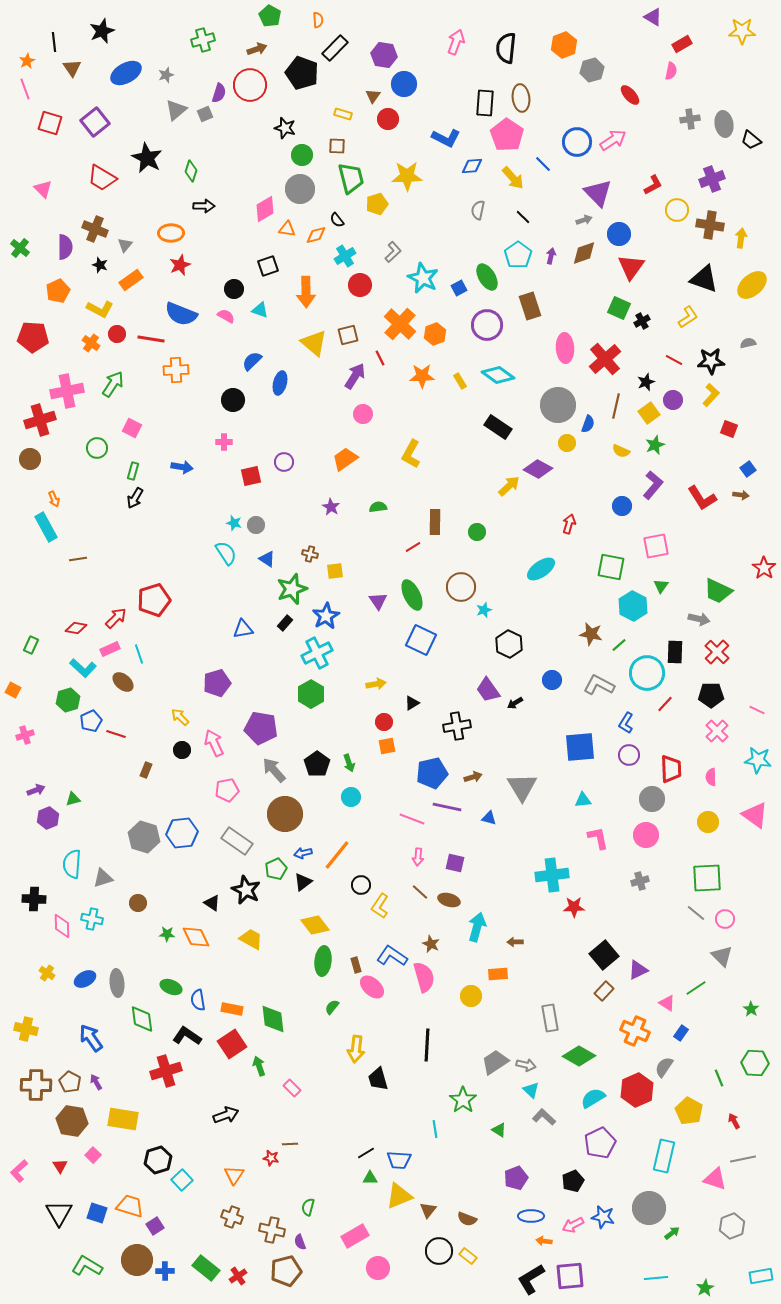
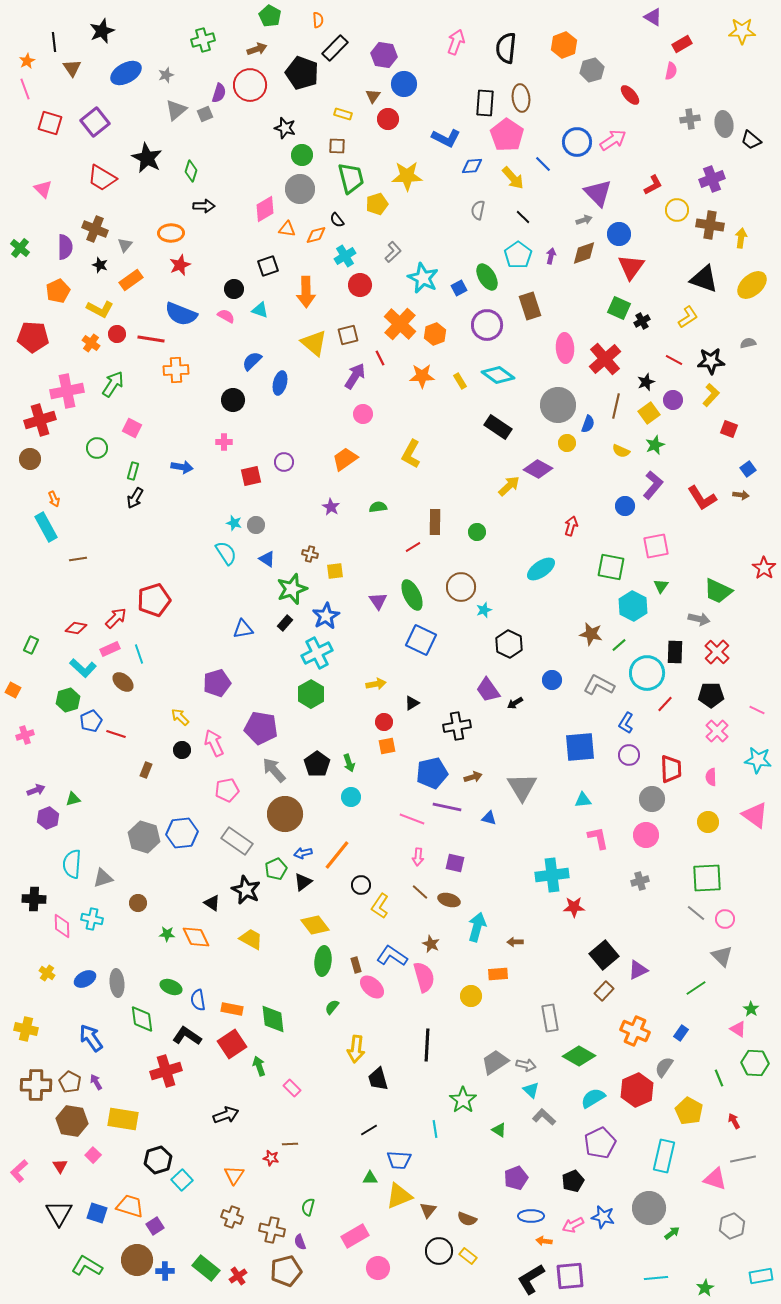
blue circle at (622, 506): moved 3 px right
red arrow at (569, 524): moved 2 px right, 2 px down
pink triangle at (667, 1003): moved 71 px right, 26 px down
black line at (366, 1153): moved 3 px right, 23 px up
